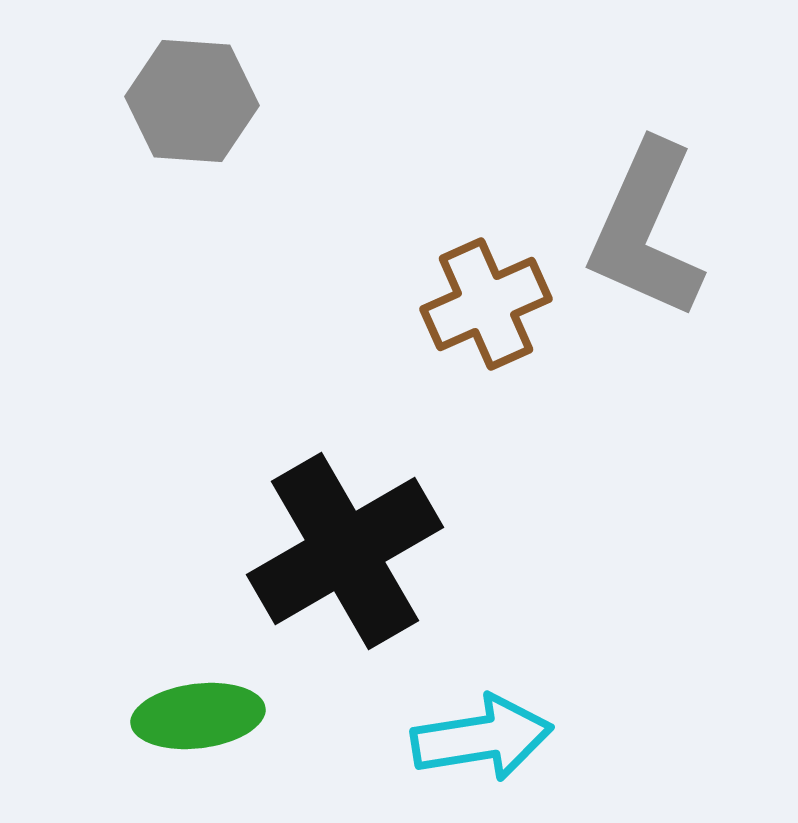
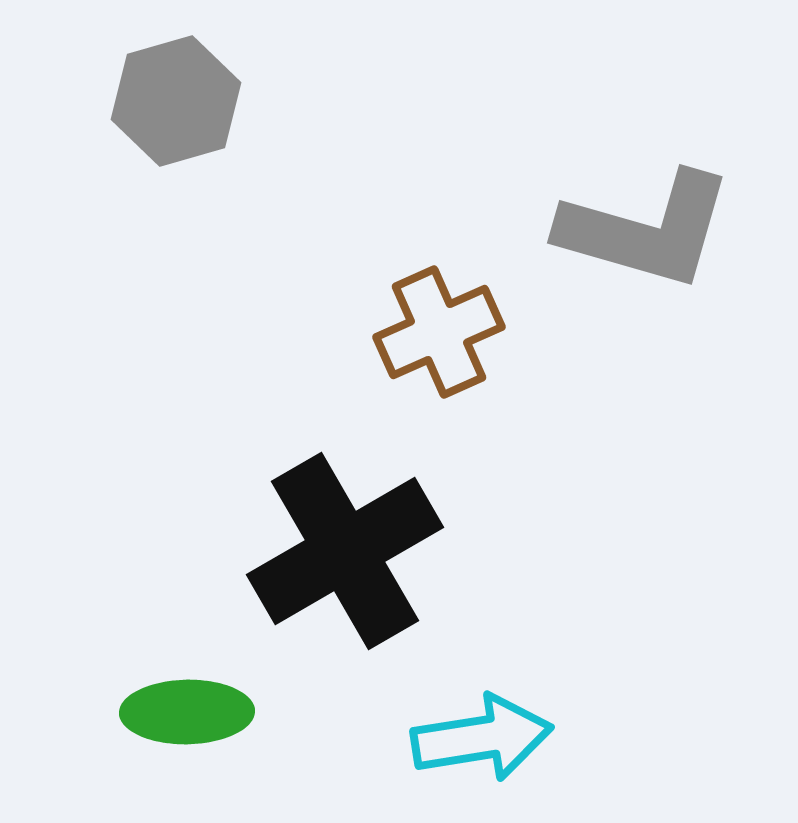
gray hexagon: moved 16 px left; rotated 20 degrees counterclockwise
gray L-shape: rotated 98 degrees counterclockwise
brown cross: moved 47 px left, 28 px down
green ellipse: moved 11 px left, 4 px up; rotated 6 degrees clockwise
